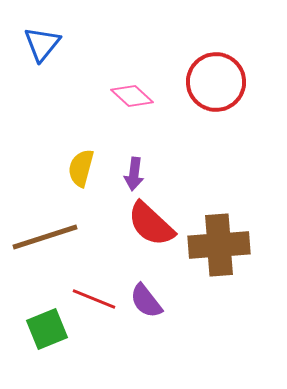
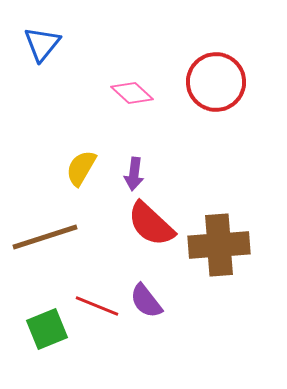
pink diamond: moved 3 px up
yellow semicircle: rotated 15 degrees clockwise
red line: moved 3 px right, 7 px down
